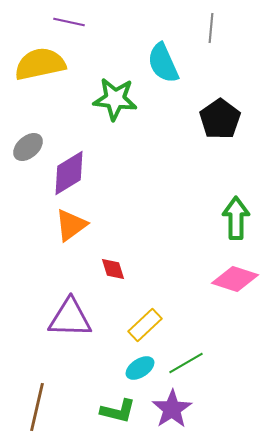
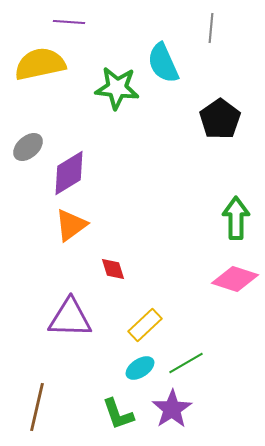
purple line: rotated 8 degrees counterclockwise
green star: moved 2 px right, 11 px up
green L-shape: moved 3 px down; rotated 57 degrees clockwise
